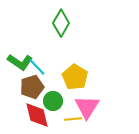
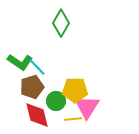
yellow pentagon: moved 13 px down; rotated 30 degrees counterclockwise
green circle: moved 3 px right
